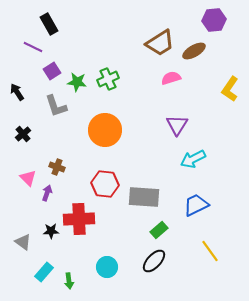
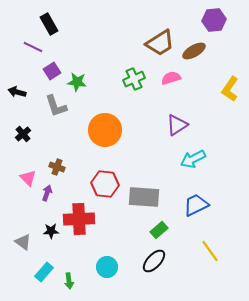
green cross: moved 26 px right
black arrow: rotated 42 degrees counterclockwise
purple triangle: rotated 25 degrees clockwise
